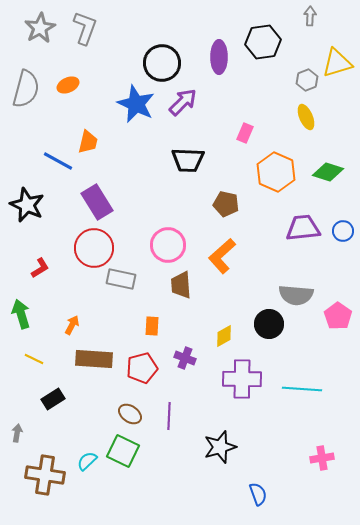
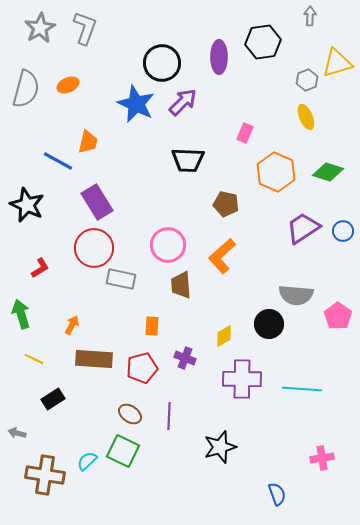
purple trapezoid at (303, 228): rotated 27 degrees counterclockwise
gray arrow at (17, 433): rotated 84 degrees counterclockwise
blue semicircle at (258, 494): moved 19 px right
